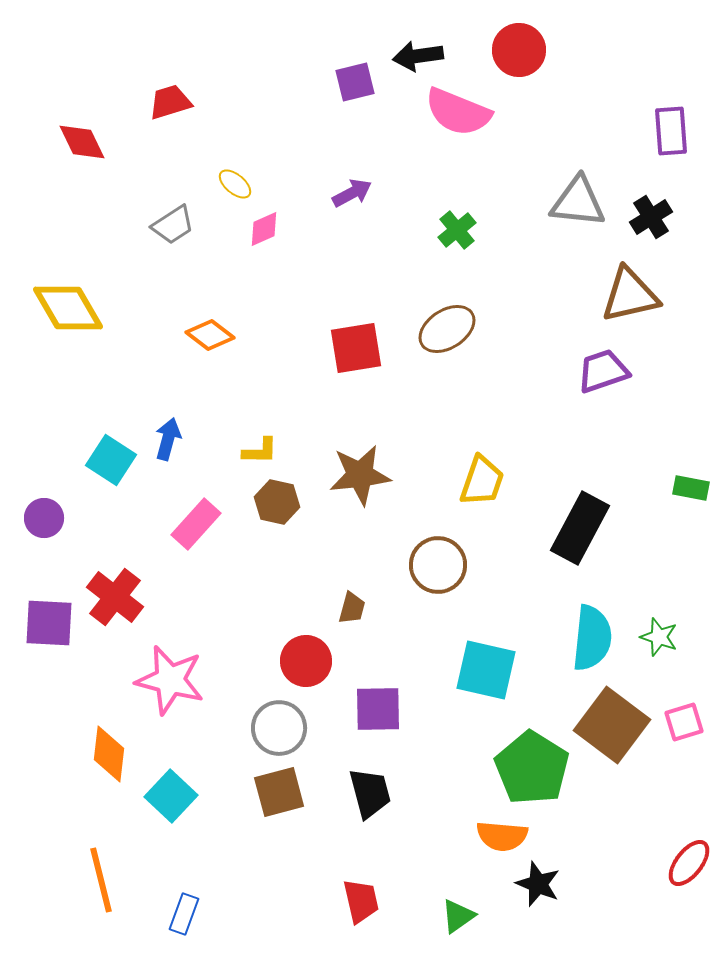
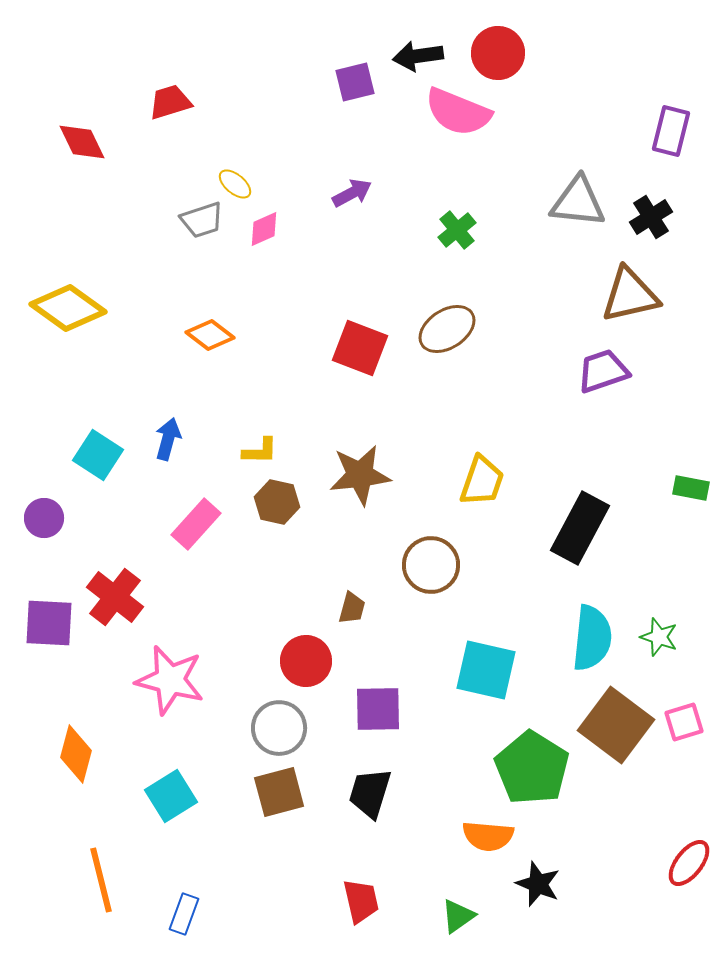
red circle at (519, 50): moved 21 px left, 3 px down
purple rectangle at (671, 131): rotated 18 degrees clockwise
gray trapezoid at (173, 225): moved 29 px right, 5 px up; rotated 15 degrees clockwise
yellow diamond at (68, 308): rotated 24 degrees counterclockwise
red square at (356, 348): moved 4 px right; rotated 30 degrees clockwise
cyan square at (111, 460): moved 13 px left, 5 px up
brown circle at (438, 565): moved 7 px left
brown square at (612, 725): moved 4 px right
orange diamond at (109, 754): moved 33 px left; rotated 8 degrees clockwise
black trapezoid at (370, 793): rotated 148 degrees counterclockwise
cyan square at (171, 796): rotated 15 degrees clockwise
orange semicircle at (502, 836): moved 14 px left
